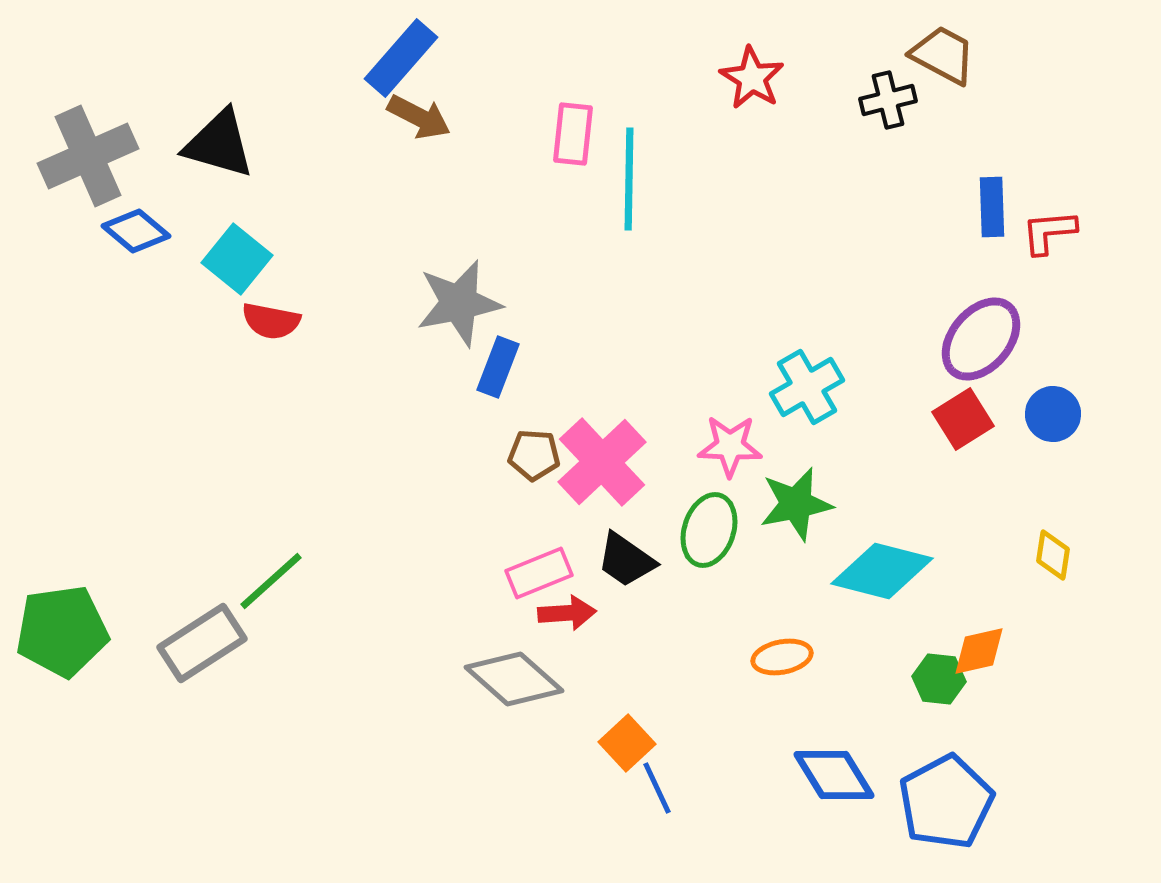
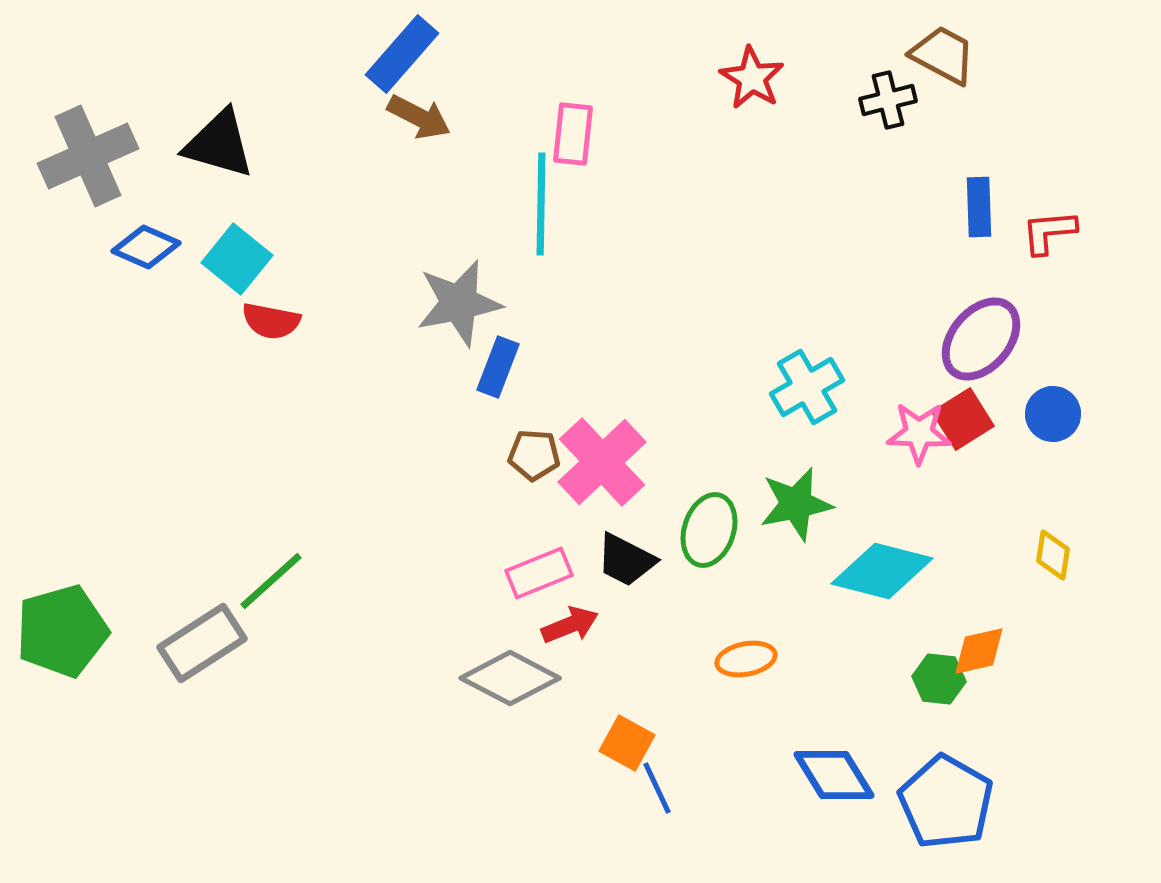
blue rectangle at (401, 58): moved 1 px right, 4 px up
cyan line at (629, 179): moved 88 px left, 25 px down
blue rectangle at (992, 207): moved 13 px left
blue diamond at (136, 231): moved 10 px right, 16 px down; rotated 16 degrees counterclockwise
pink star at (730, 446): moved 189 px right, 13 px up
black trapezoid at (626, 560): rotated 8 degrees counterclockwise
red arrow at (567, 613): moved 3 px right, 12 px down; rotated 18 degrees counterclockwise
green pentagon at (62, 631): rotated 8 degrees counterclockwise
orange ellipse at (782, 657): moved 36 px left, 2 px down
gray diamond at (514, 679): moved 4 px left, 1 px up; rotated 14 degrees counterclockwise
orange square at (627, 743): rotated 18 degrees counterclockwise
blue pentagon at (946, 802): rotated 14 degrees counterclockwise
